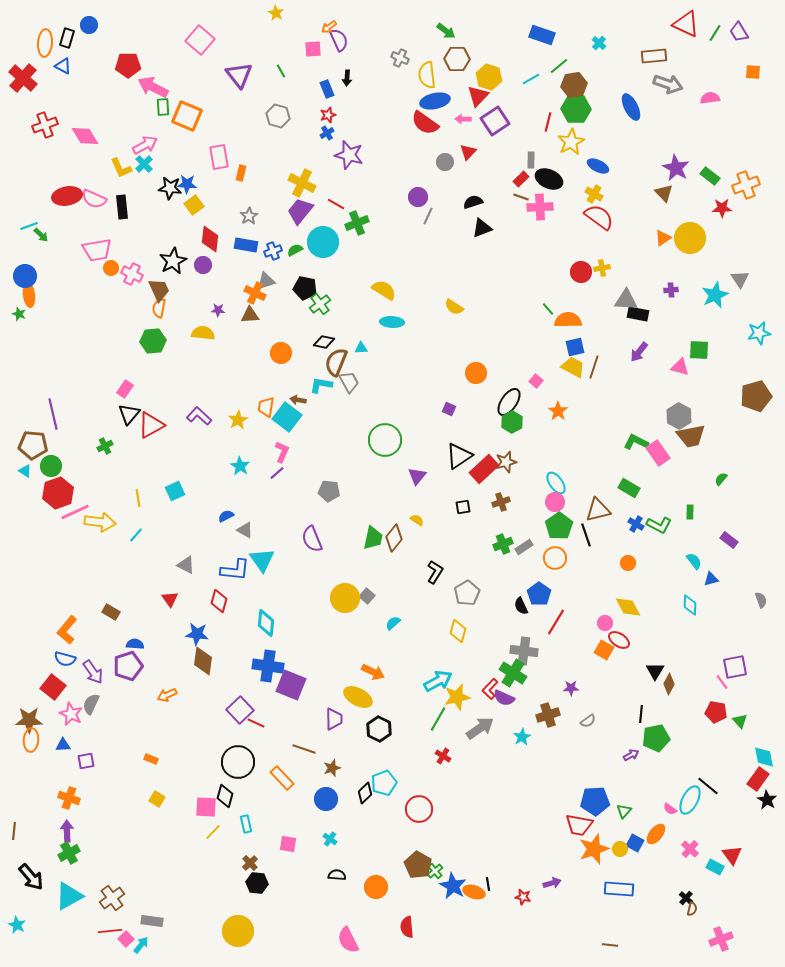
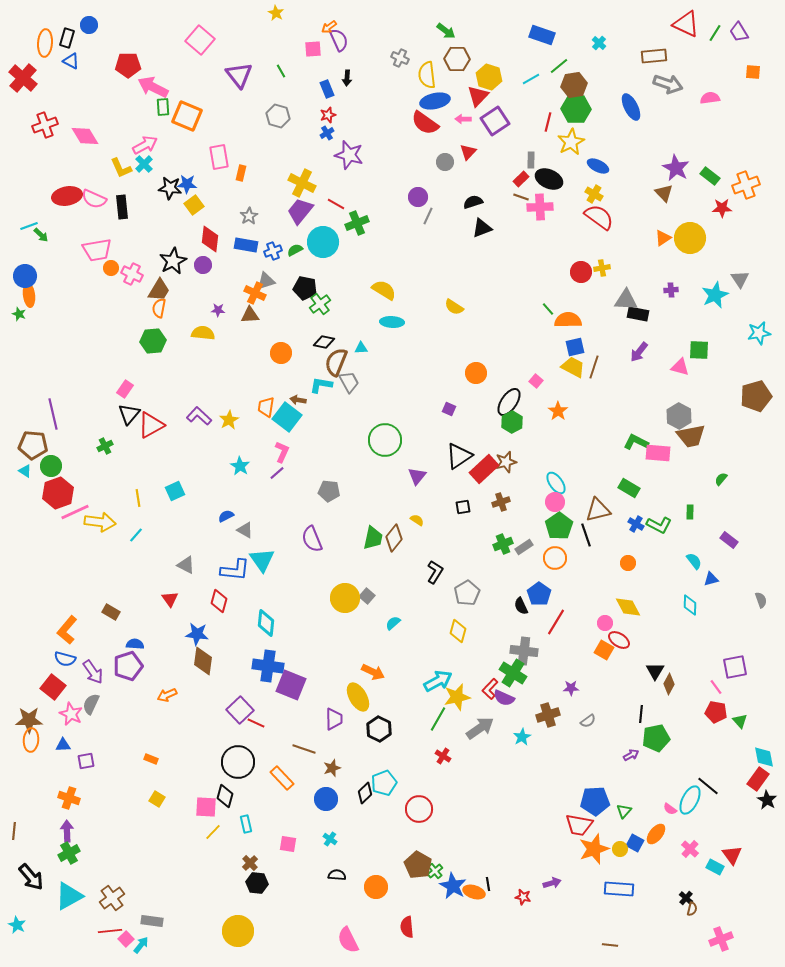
blue triangle at (63, 66): moved 8 px right, 5 px up
brown trapezoid at (159, 290): rotated 55 degrees clockwise
yellow star at (238, 420): moved 9 px left
pink rectangle at (658, 453): rotated 50 degrees counterclockwise
pink line at (722, 682): moved 6 px left, 5 px down
yellow ellipse at (358, 697): rotated 32 degrees clockwise
